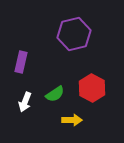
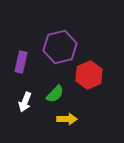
purple hexagon: moved 14 px left, 13 px down
red hexagon: moved 3 px left, 13 px up; rotated 8 degrees clockwise
green semicircle: rotated 12 degrees counterclockwise
yellow arrow: moved 5 px left, 1 px up
